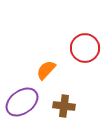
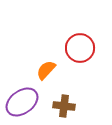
red circle: moved 5 px left
